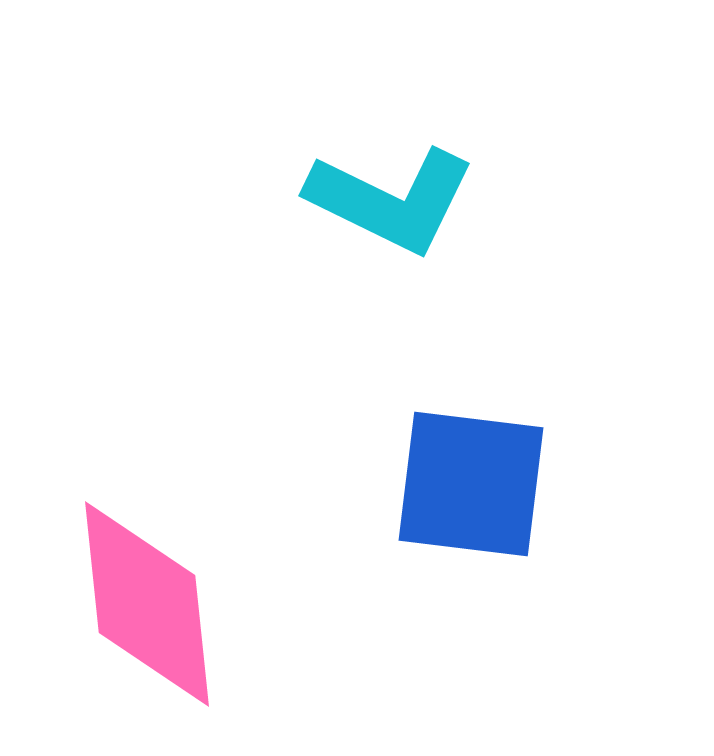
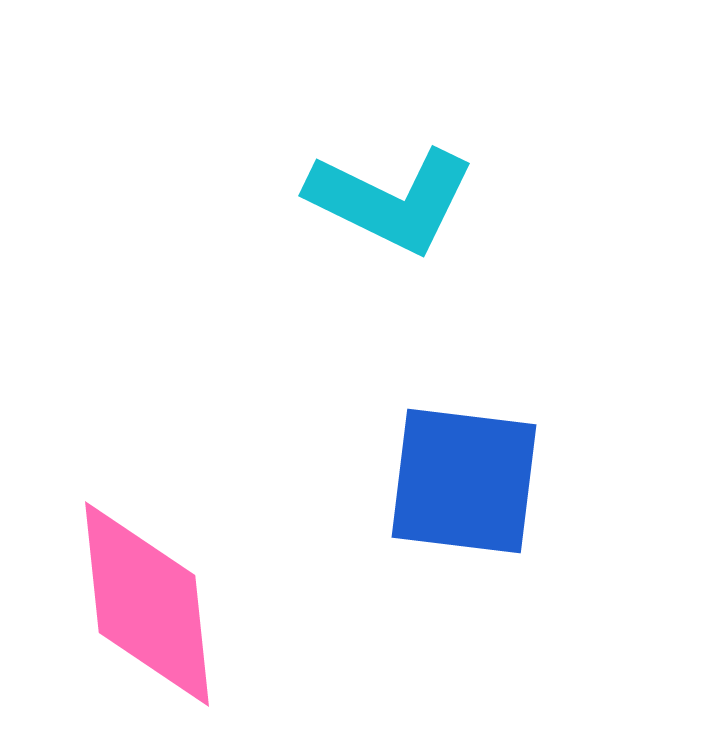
blue square: moved 7 px left, 3 px up
